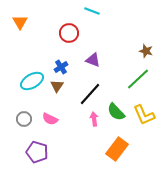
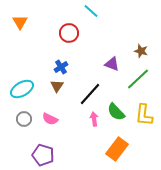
cyan line: moved 1 px left; rotated 21 degrees clockwise
brown star: moved 5 px left
purple triangle: moved 19 px right, 4 px down
cyan ellipse: moved 10 px left, 8 px down
yellow L-shape: rotated 30 degrees clockwise
purple pentagon: moved 6 px right, 3 px down
